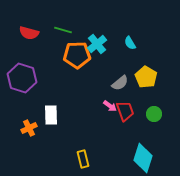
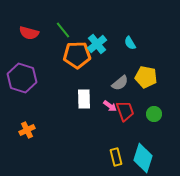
green line: rotated 36 degrees clockwise
yellow pentagon: rotated 20 degrees counterclockwise
white rectangle: moved 33 px right, 16 px up
orange cross: moved 2 px left, 2 px down
yellow rectangle: moved 33 px right, 2 px up
